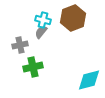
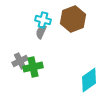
brown hexagon: moved 1 px down
gray semicircle: rotated 16 degrees counterclockwise
gray cross: moved 16 px down; rotated 14 degrees counterclockwise
cyan diamond: rotated 20 degrees counterclockwise
